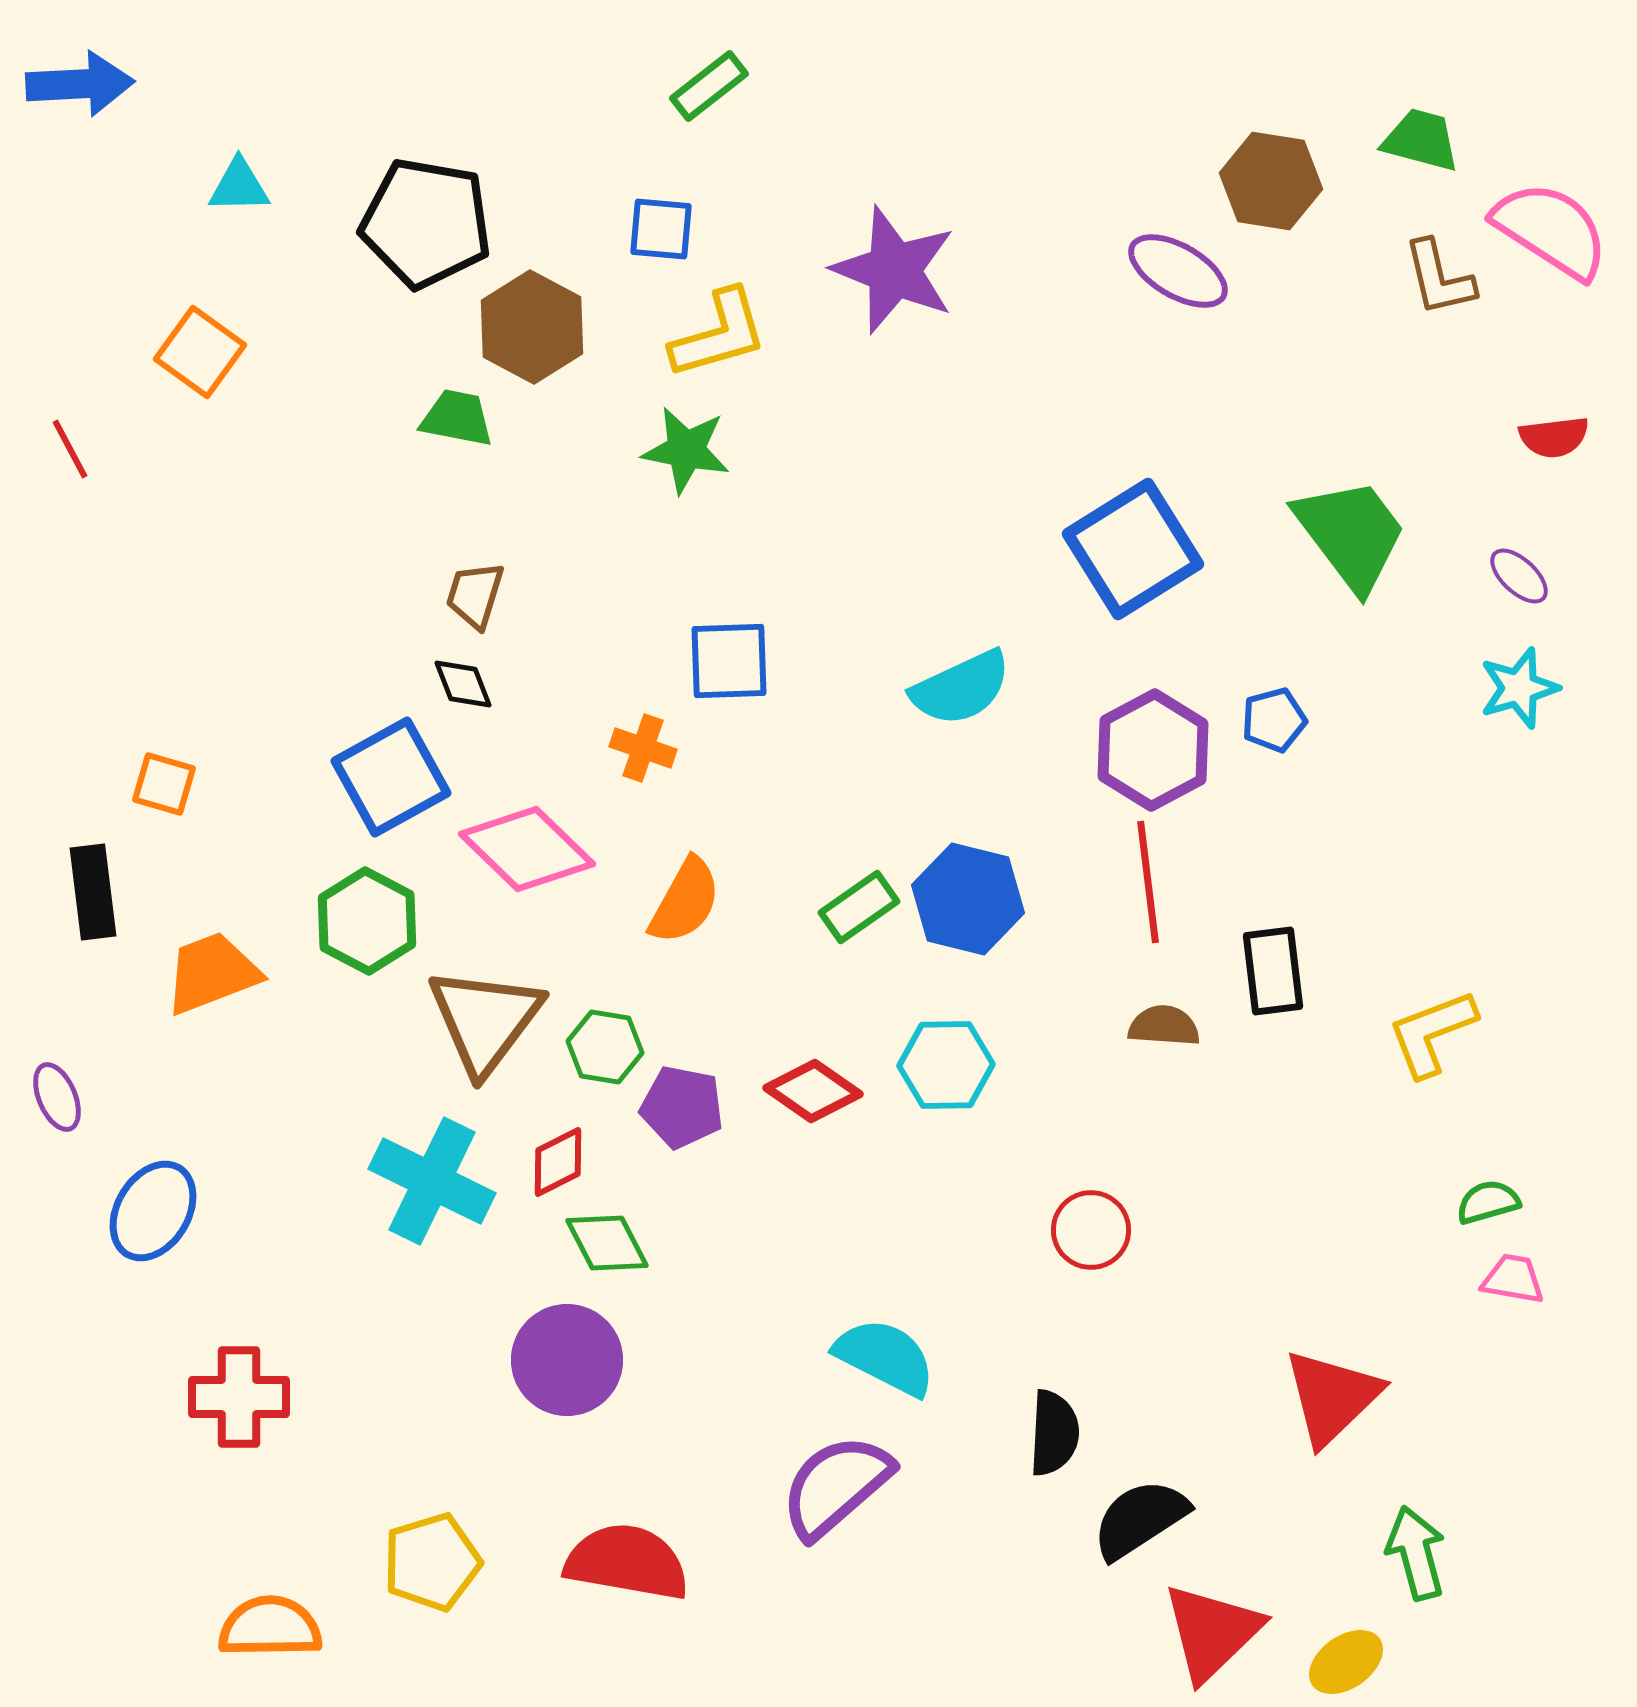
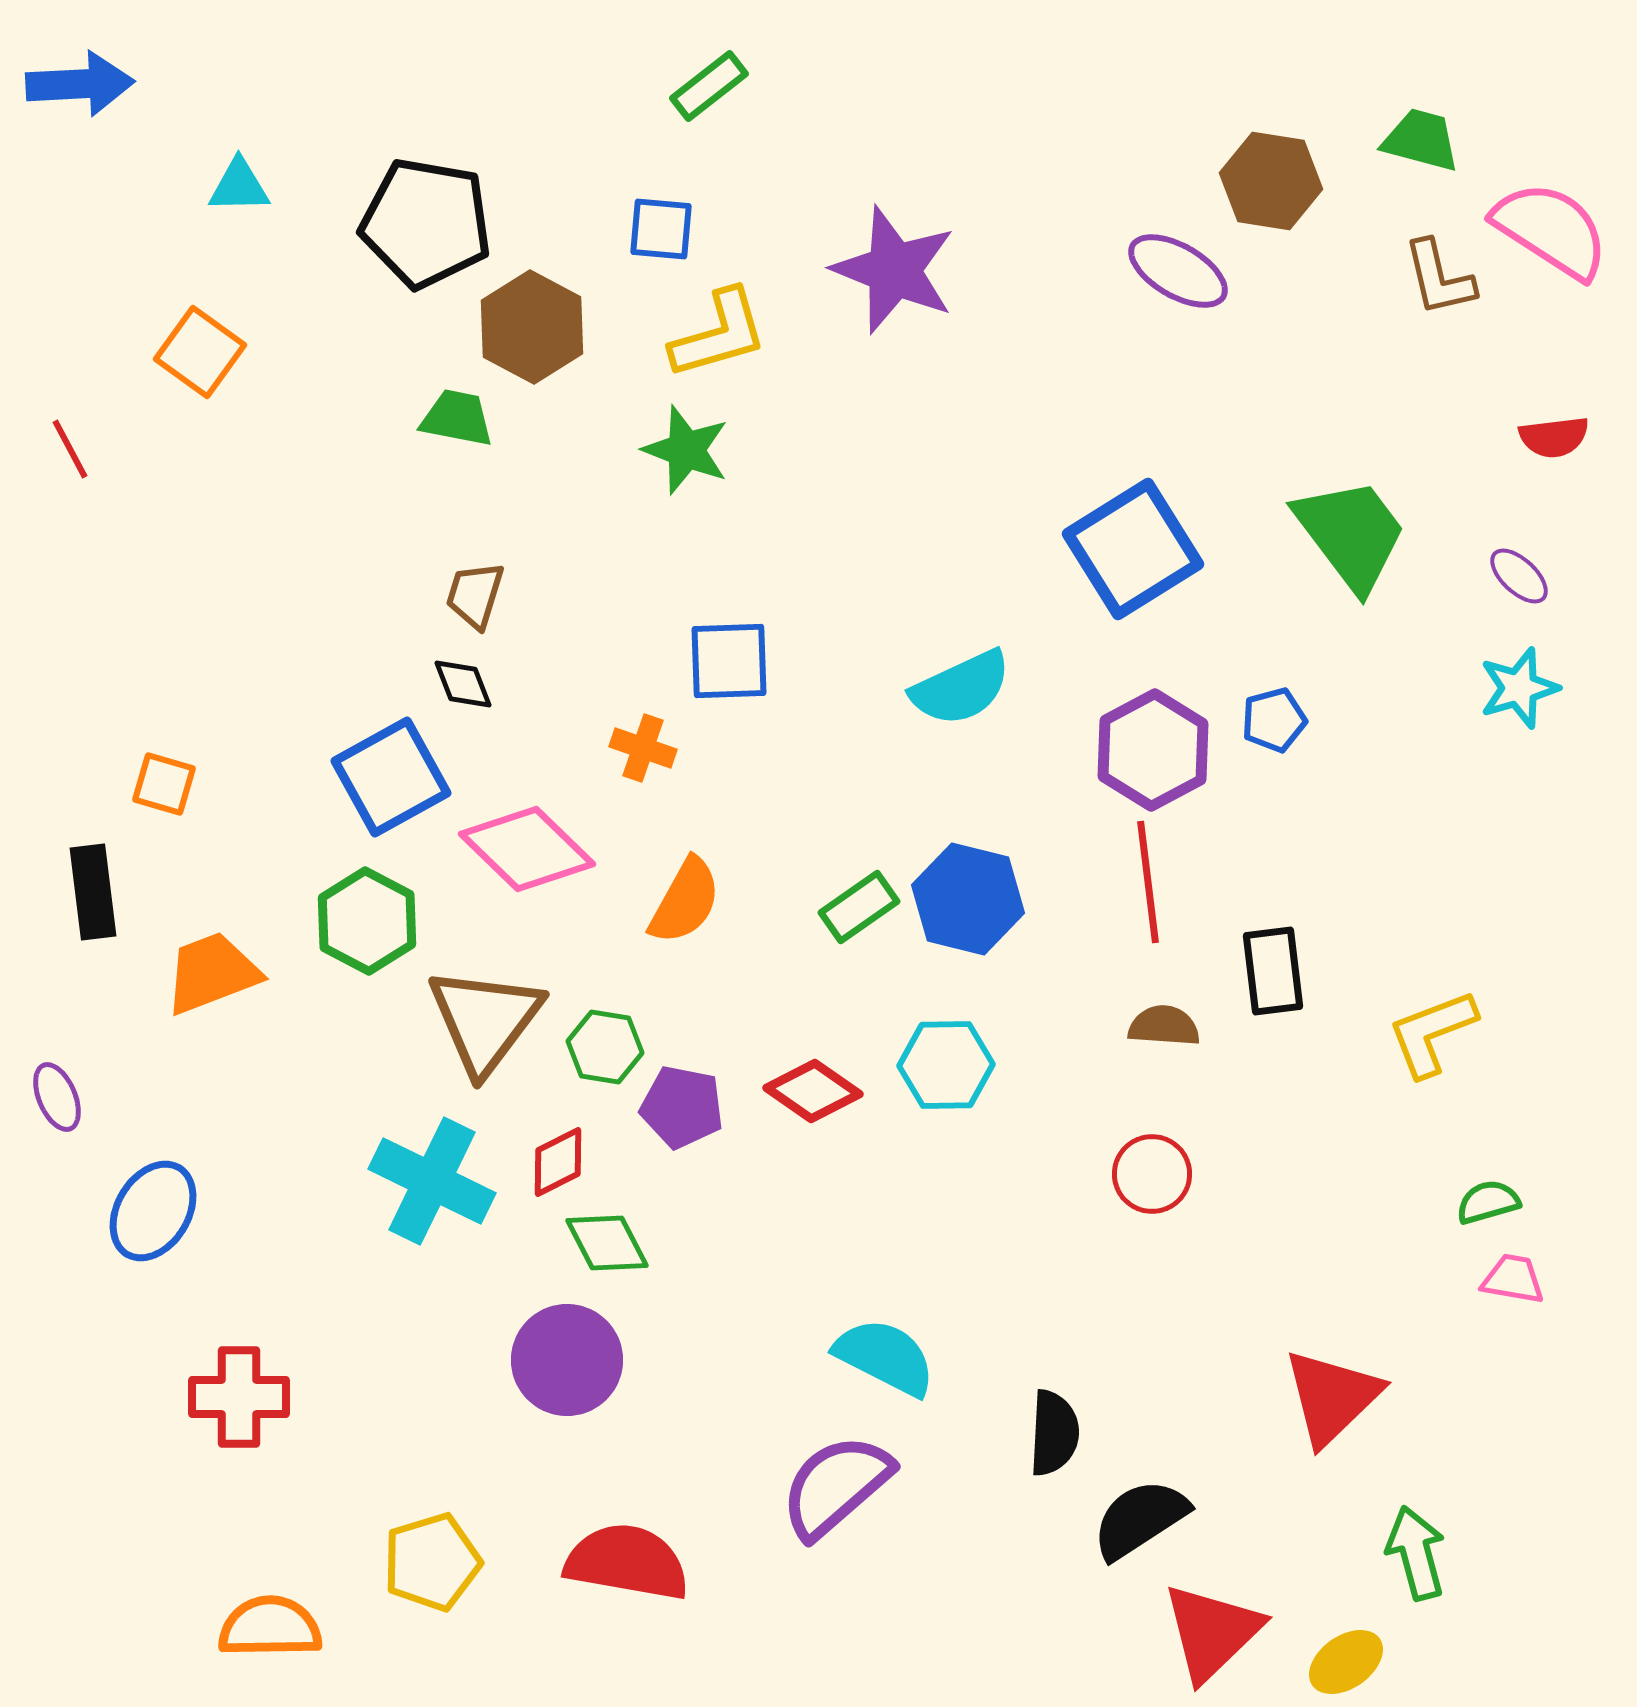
green star at (686, 450): rotated 10 degrees clockwise
red circle at (1091, 1230): moved 61 px right, 56 px up
